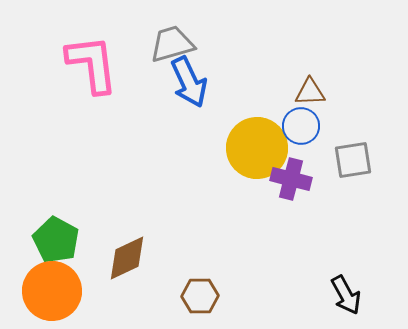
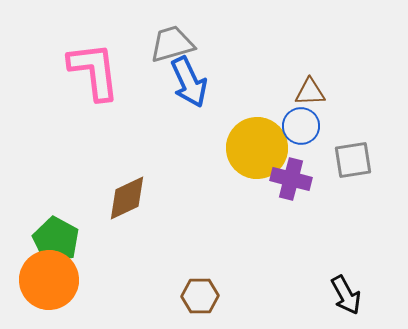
pink L-shape: moved 2 px right, 7 px down
brown diamond: moved 60 px up
orange circle: moved 3 px left, 11 px up
